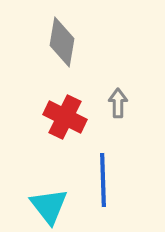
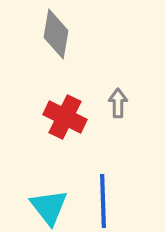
gray diamond: moved 6 px left, 8 px up
blue line: moved 21 px down
cyan triangle: moved 1 px down
